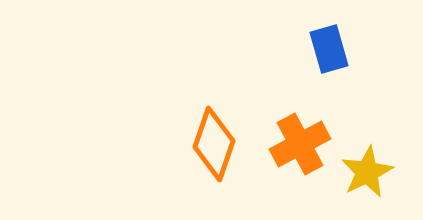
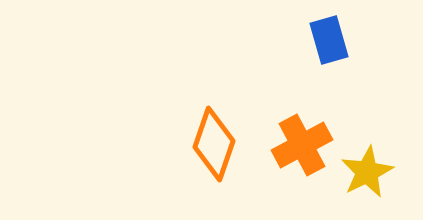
blue rectangle: moved 9 px up
orange cross: moved 2 px right, 1 px down
